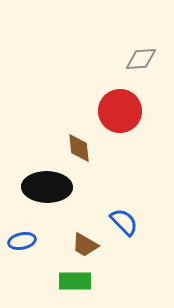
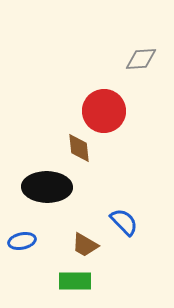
red circle: moved 16 px left
